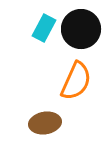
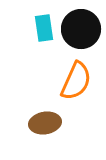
cyan rectangle: rotated 36 degrees counterclockwise
